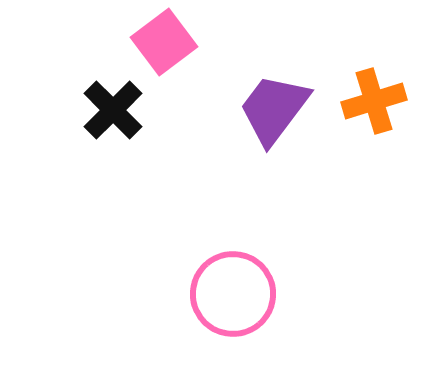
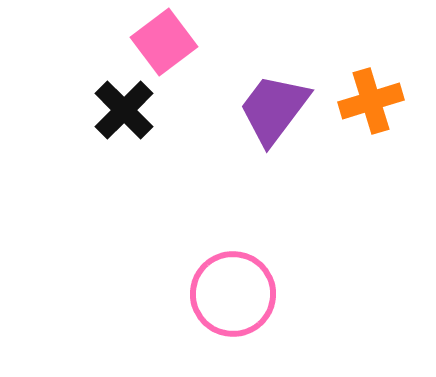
orange cross: moved 3 px left
black cross: moved 11 px right
